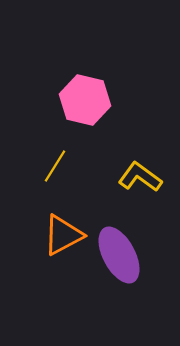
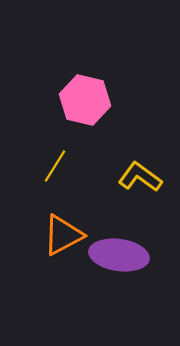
purple ellipse: rotated 54 degrees counterclockwise
